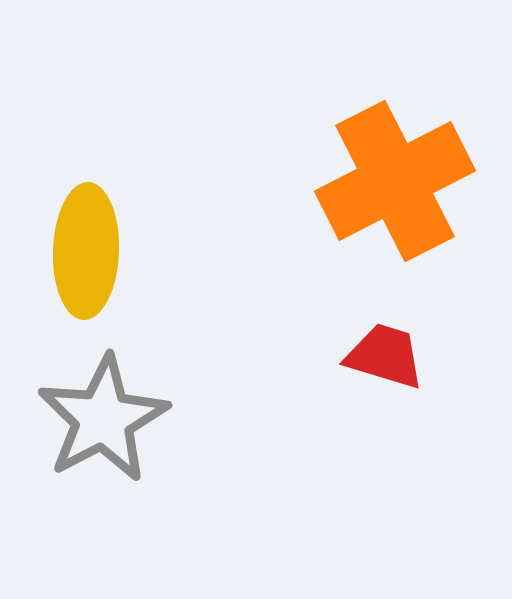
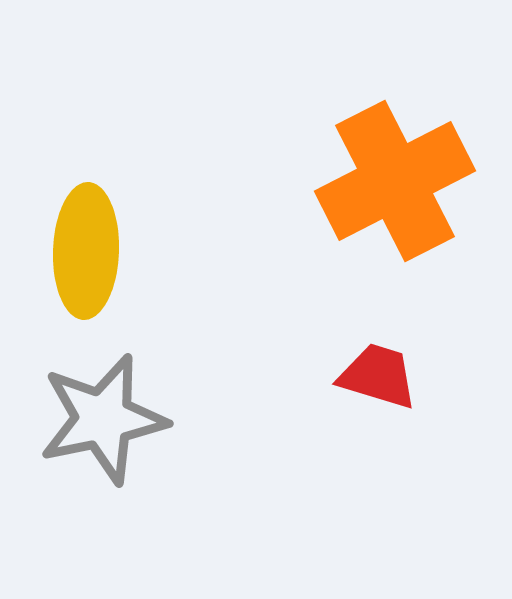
red trapezoid: moved 7 px left, 20 px down
gray star: rotated 16 degrees clockwise
